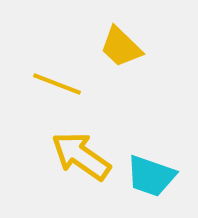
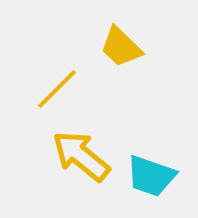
yellow line: moved 5 px down; rotated 66 degrees counterclockwise
yellow arrow: rotated 4 degrees clockwise
